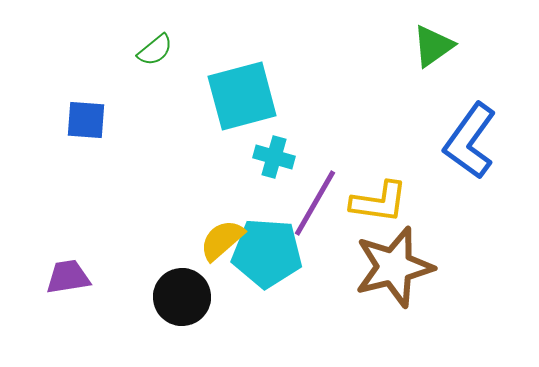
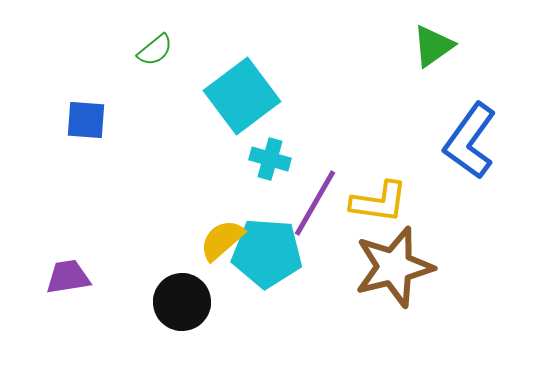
cyan square: rotated 22 degrees counterclockwise
cyan cross: moved 4 px left, 2 px down
black circle: moved 5 px down
